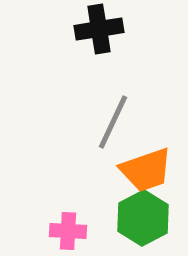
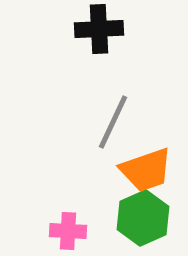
black cross: rotated 6 degrees clockwise
green hexagon: rotated 4 degrees clockwise
